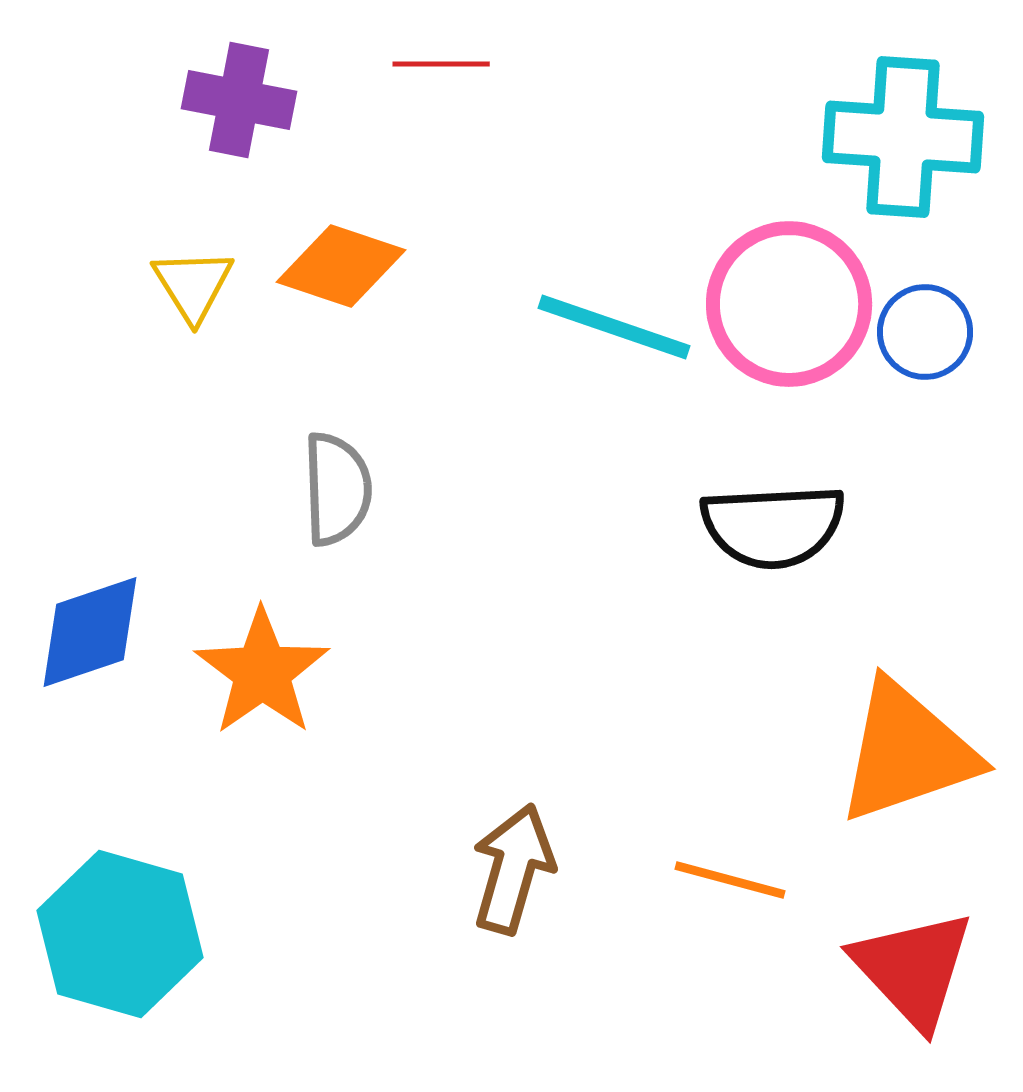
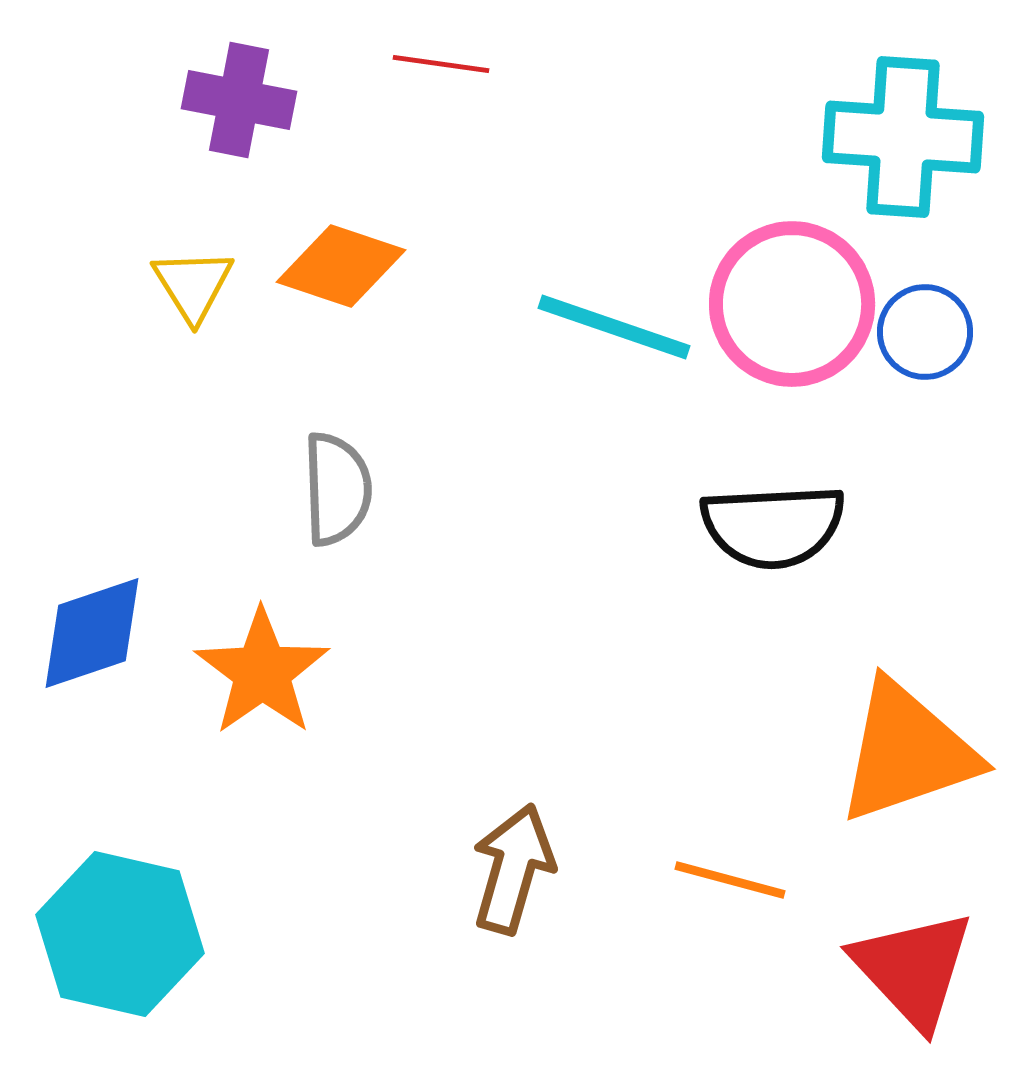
red line: rotated 8 degrees clockwise
pink circle: moved 3 px right
blue diamond: moved 2 px right, 1 px down
cyan hexagon: rotated 3 degrees counterclockwise
